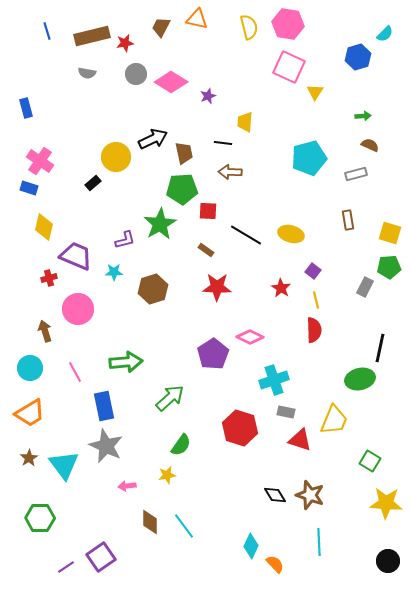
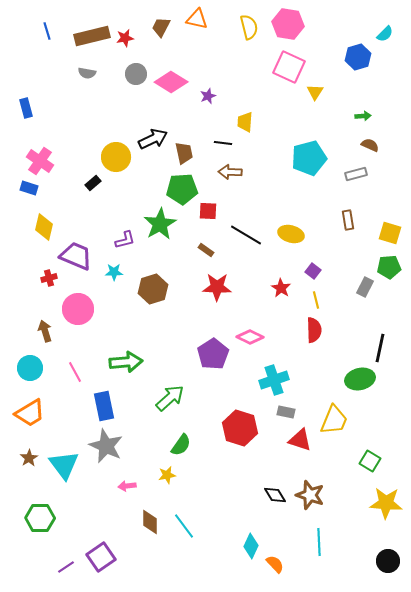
red star at (125, 43): moved 5 px up
